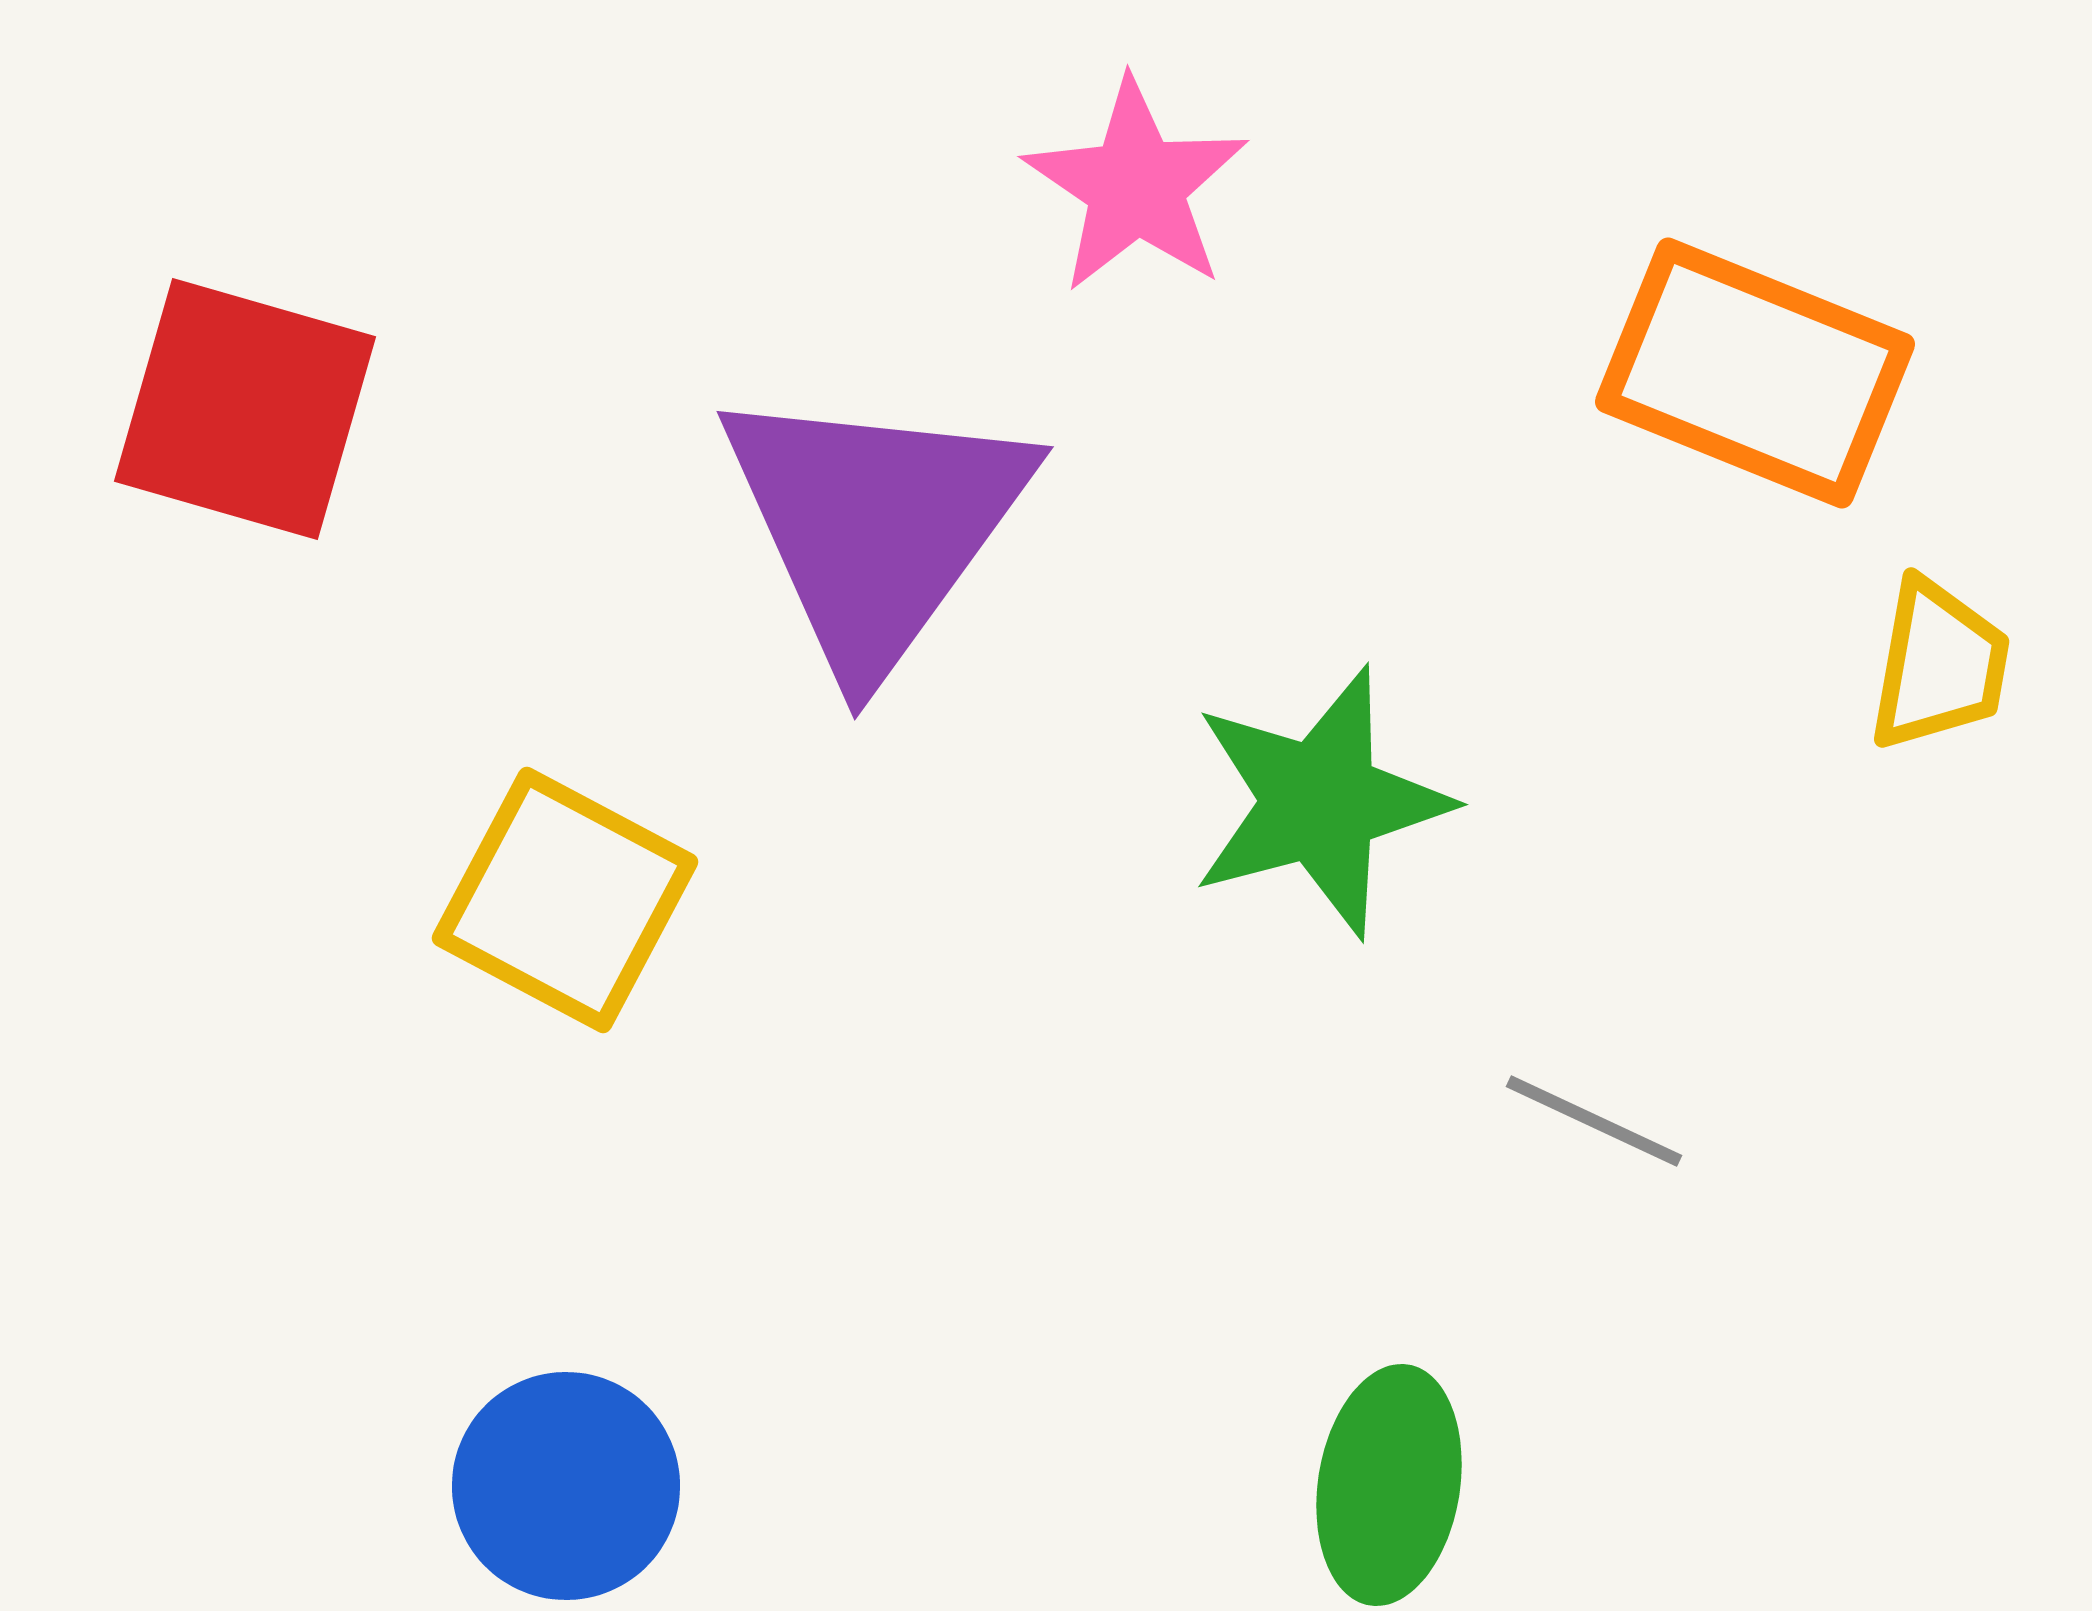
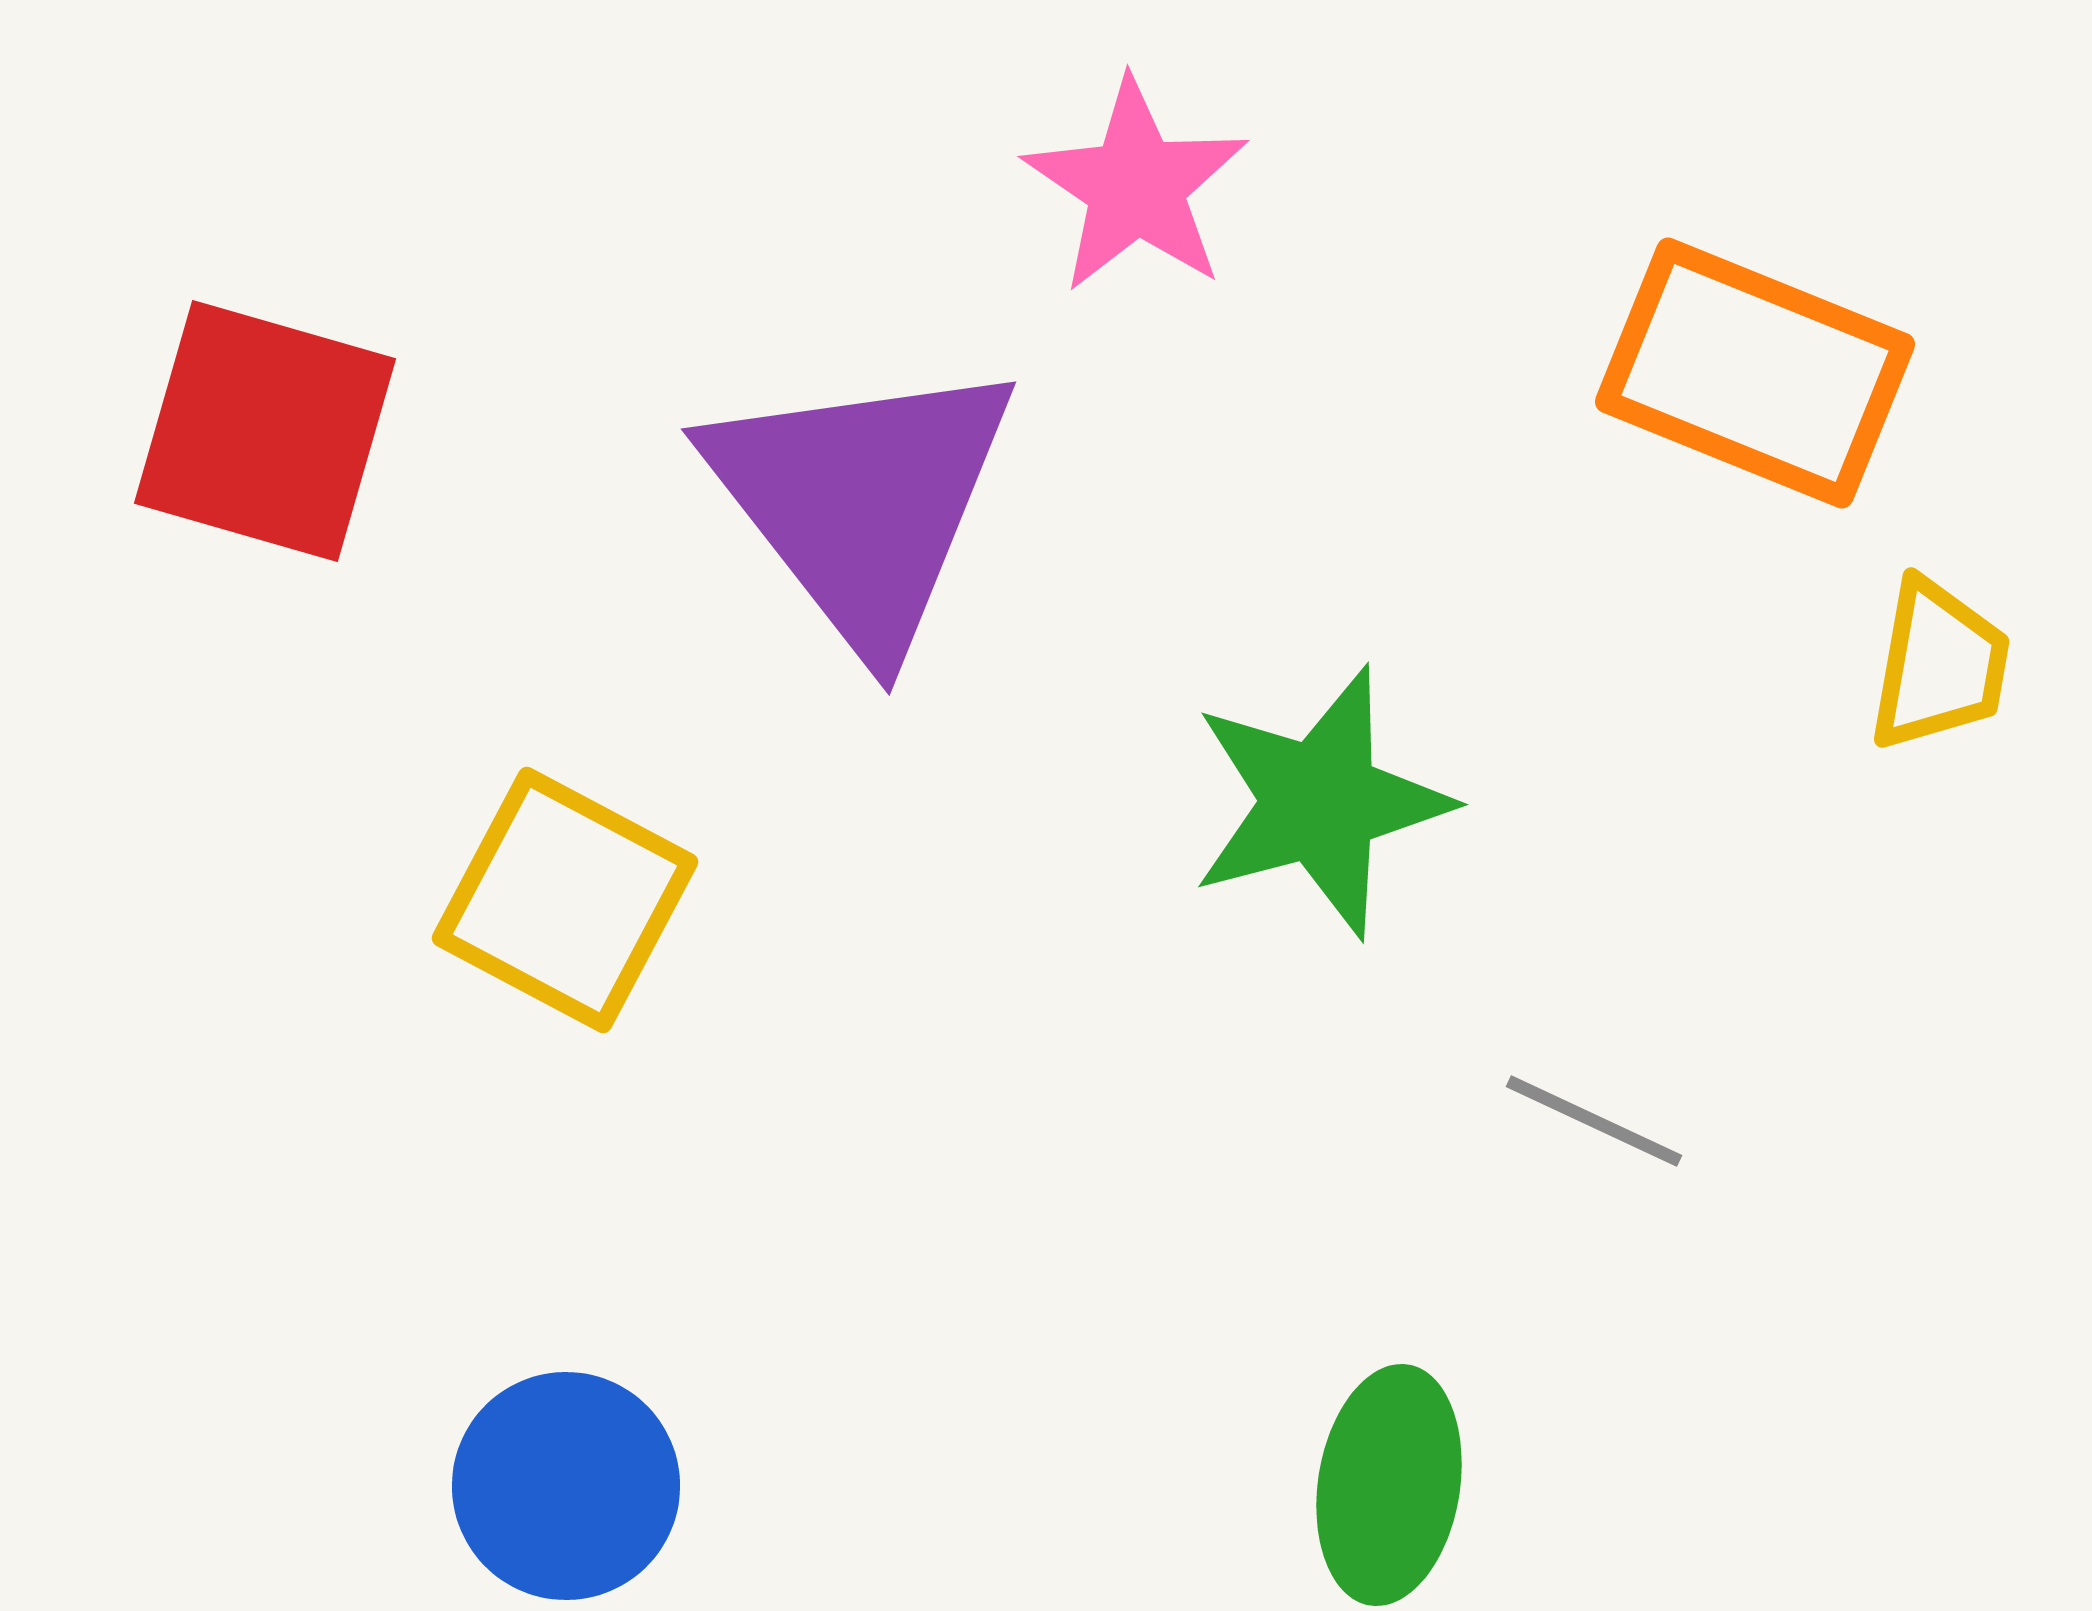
red square: moved 20 px right, 22 px down
purple triangle: moved 13 px left, 24 px up; rotated 14 degrees counterclockwise
